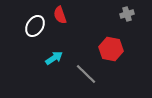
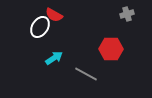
red semicircle: moved 6 px left; rotated 42 degrees counterclockwise
white ellipse: moved 5 px right, 1 px down
red hexagon: rotated 10 degrees counterclockwise
gray line: rotated 15 degrees counterclockwise
